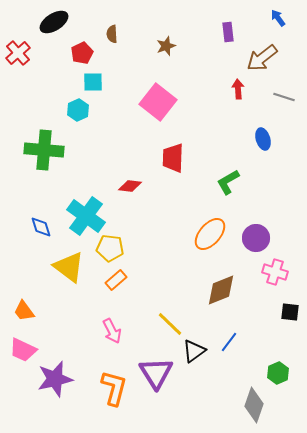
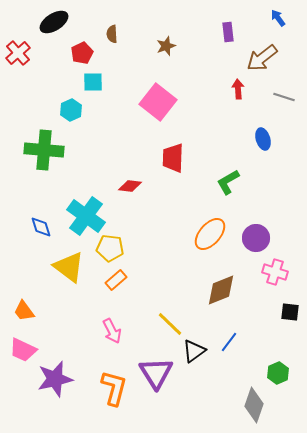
cyan hexagon: moved 7 px left
